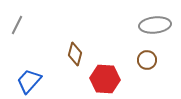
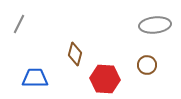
gray line: moved 2 px right, 1 px up
brown circle: moved 5 px down
blue trapezoid: moved 6 px right, 3 px up; rotated 48 degrees clockwise
